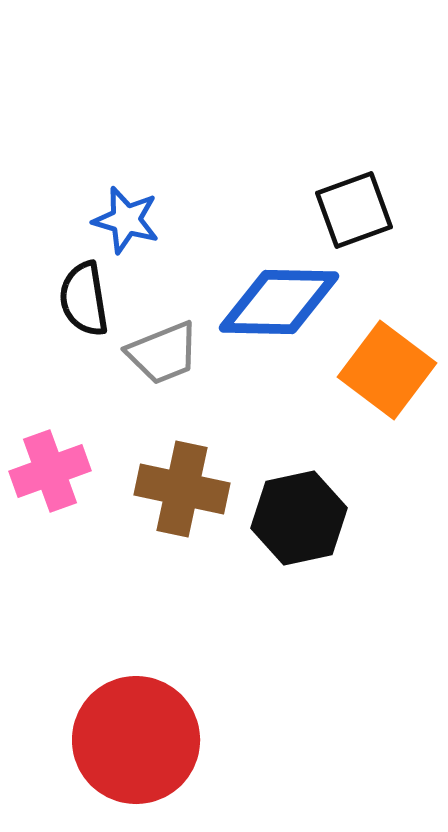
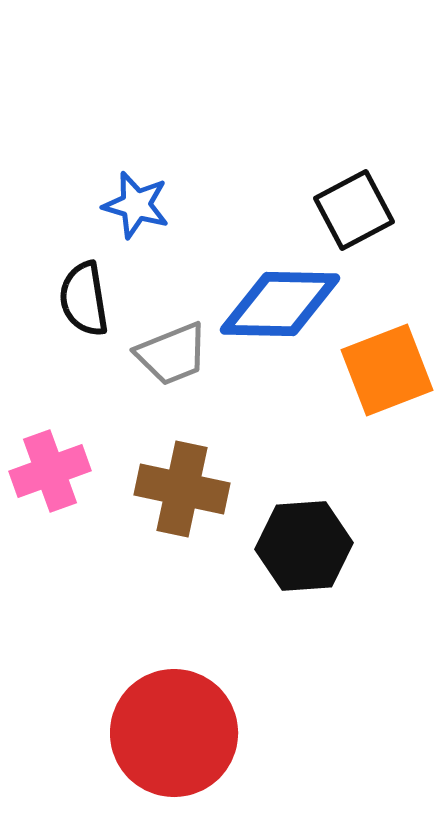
black square: rotated 8 degrees counterclockwise
blue star: moved 10 px right, 15 px up
blue diamond: moved 1 px right, 2 px down
gray trapezoid: moved 9 px right, 1 px down
orange square: rotated 32 degrees clockwise
black hexagon: moved 5 px right, 28 px down; rotated 8 degrees clockwise
red circle: moved 38 px right, 7 px up
